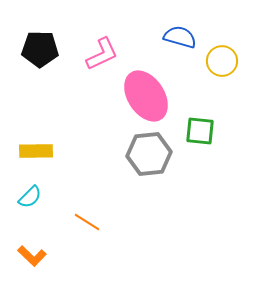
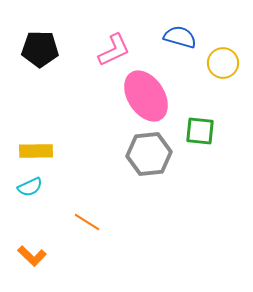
pink L-shape: moved 12 px right, 4 px up
yellow circle: moved 1 px right, 2 px down
cyan semicircle: moved 10 px up; rotated 20 degrees clockwise
